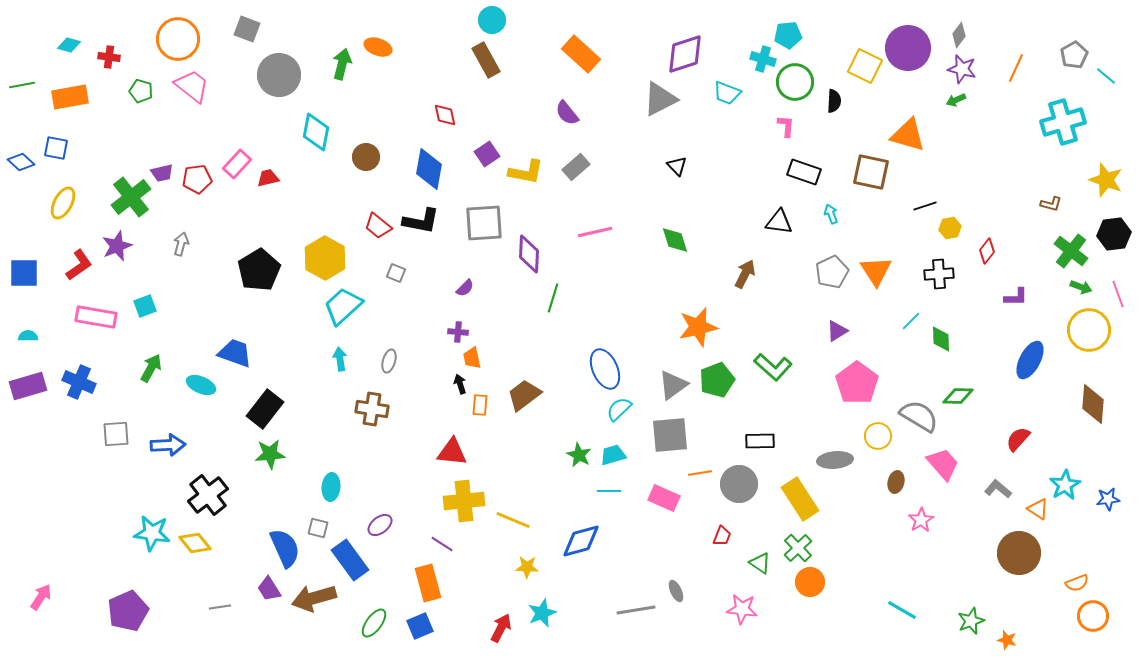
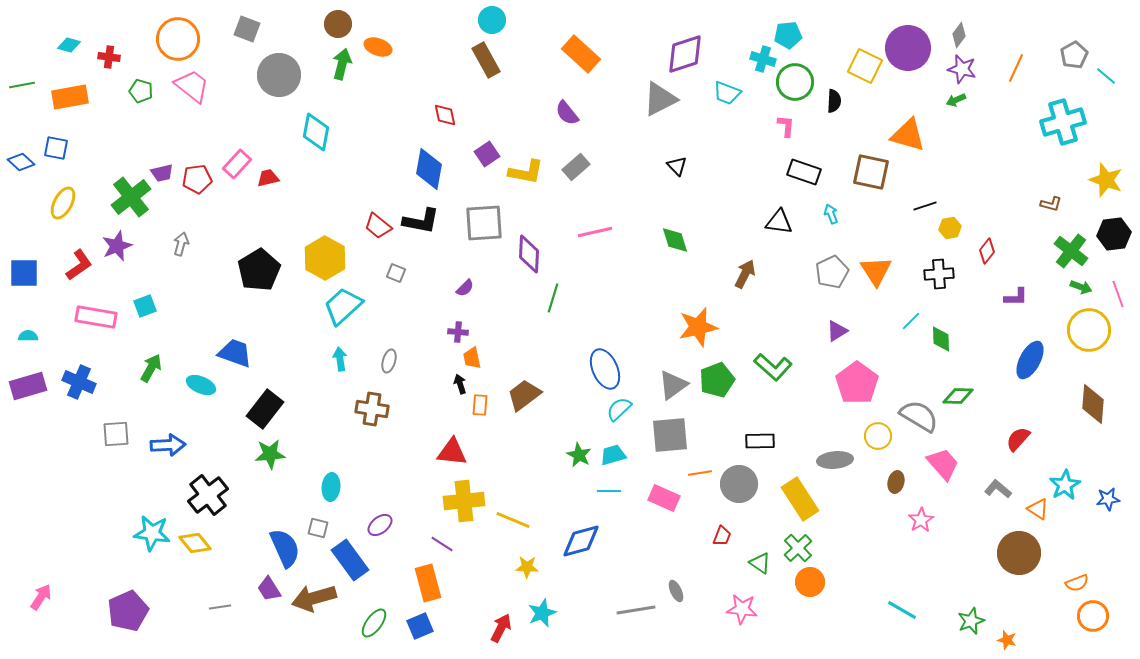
brown circle at (366, 157): moved 28 px left, 133 px up
